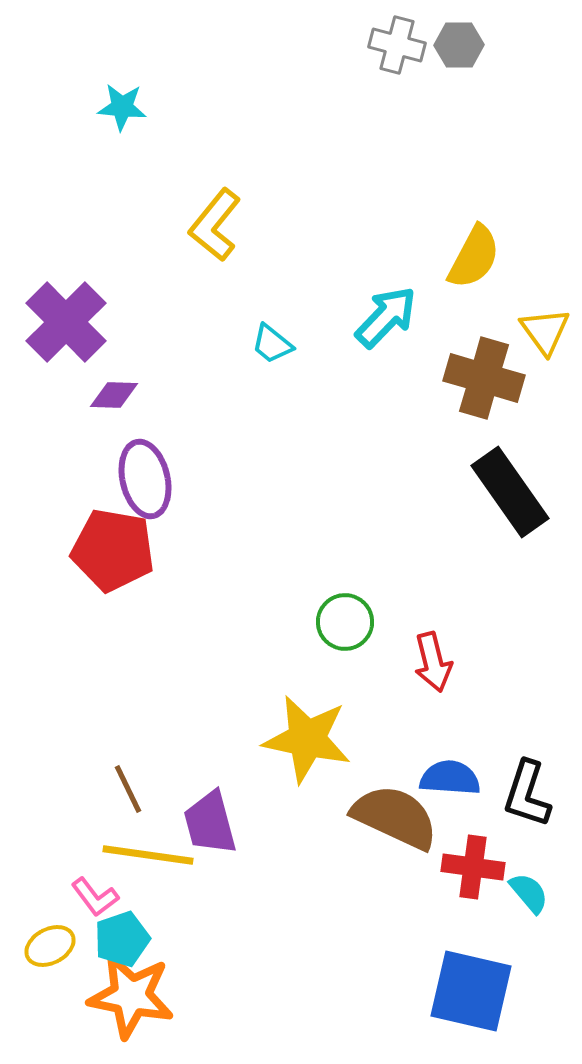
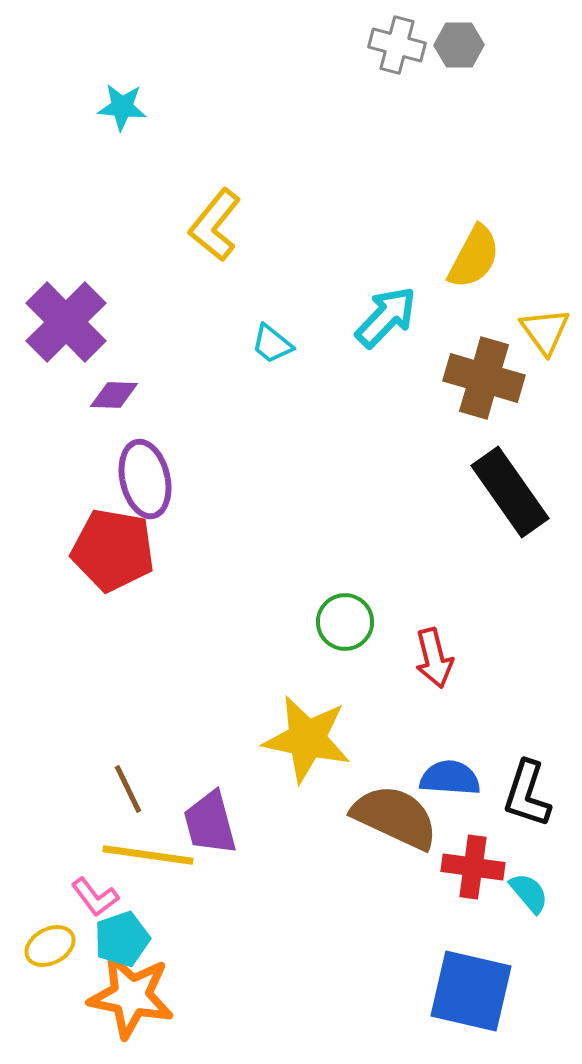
red arrow: moved 1 px right, 4 px up
